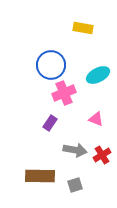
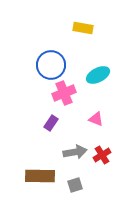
purple rectangle: moved 1 px right
gray arrow: moved 2 px down; rotated 20 degrees counterclockwise
